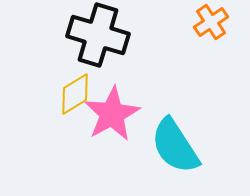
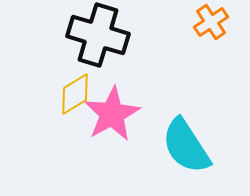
cyan semicircle: moved 11 px right
